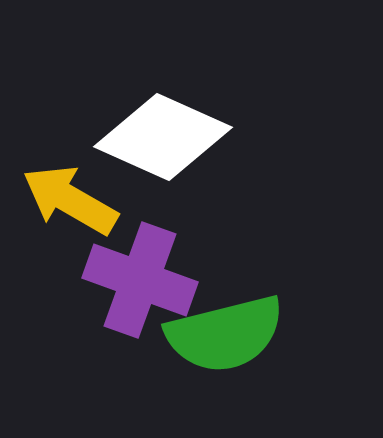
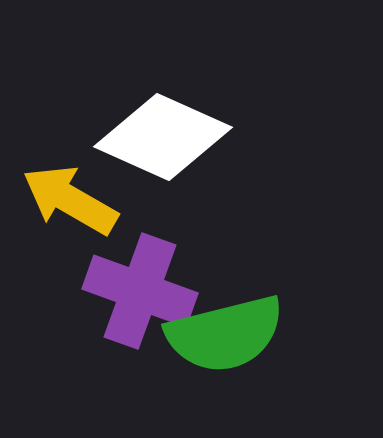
purple cross: moved 11 px down
